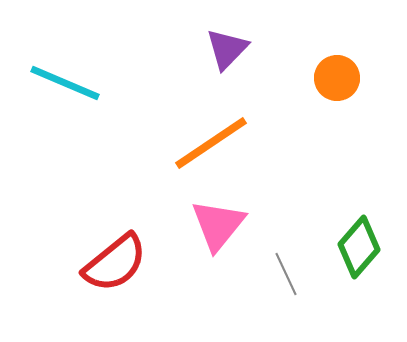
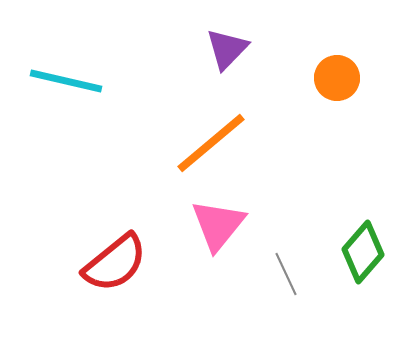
cyan line: moved 1 px right, 2 px up; rotated 10 degrees counterclockwise
orange line: rotated 6 degrees counterclockwise
green diamond: moved 4 px right, 5 px down
